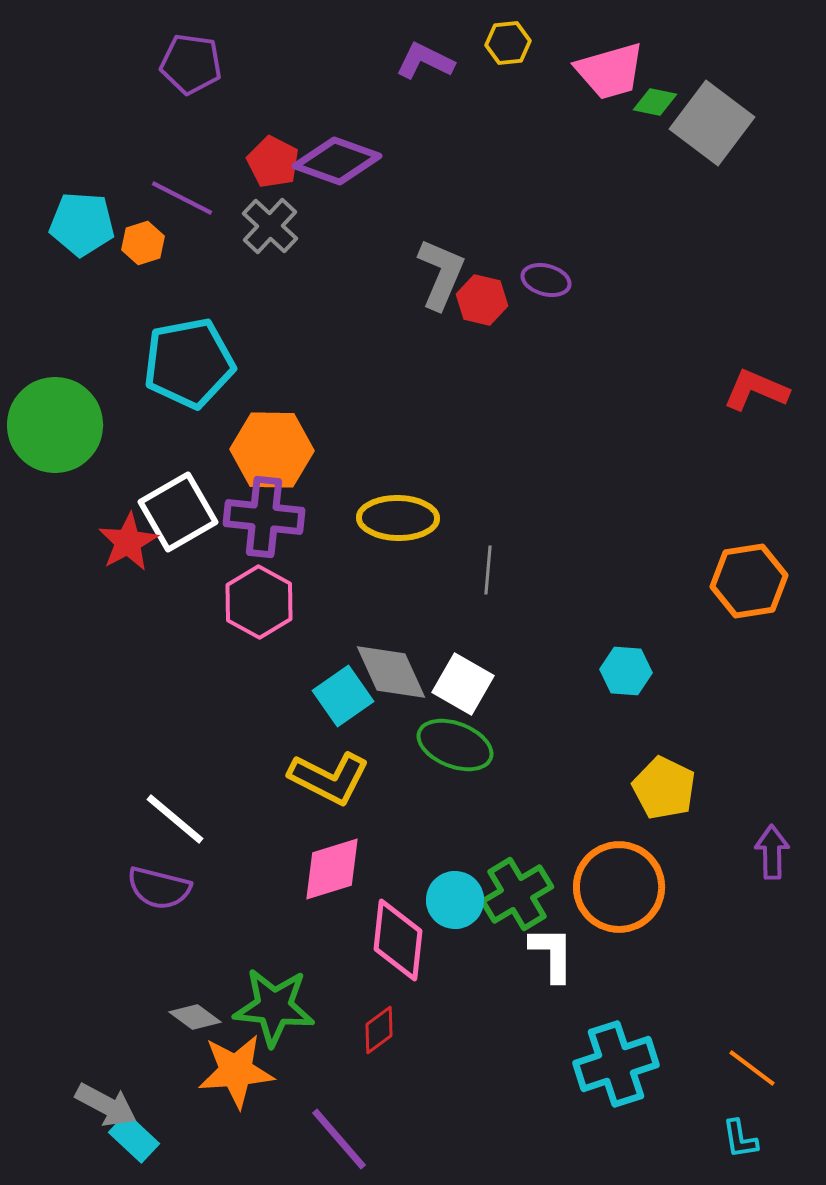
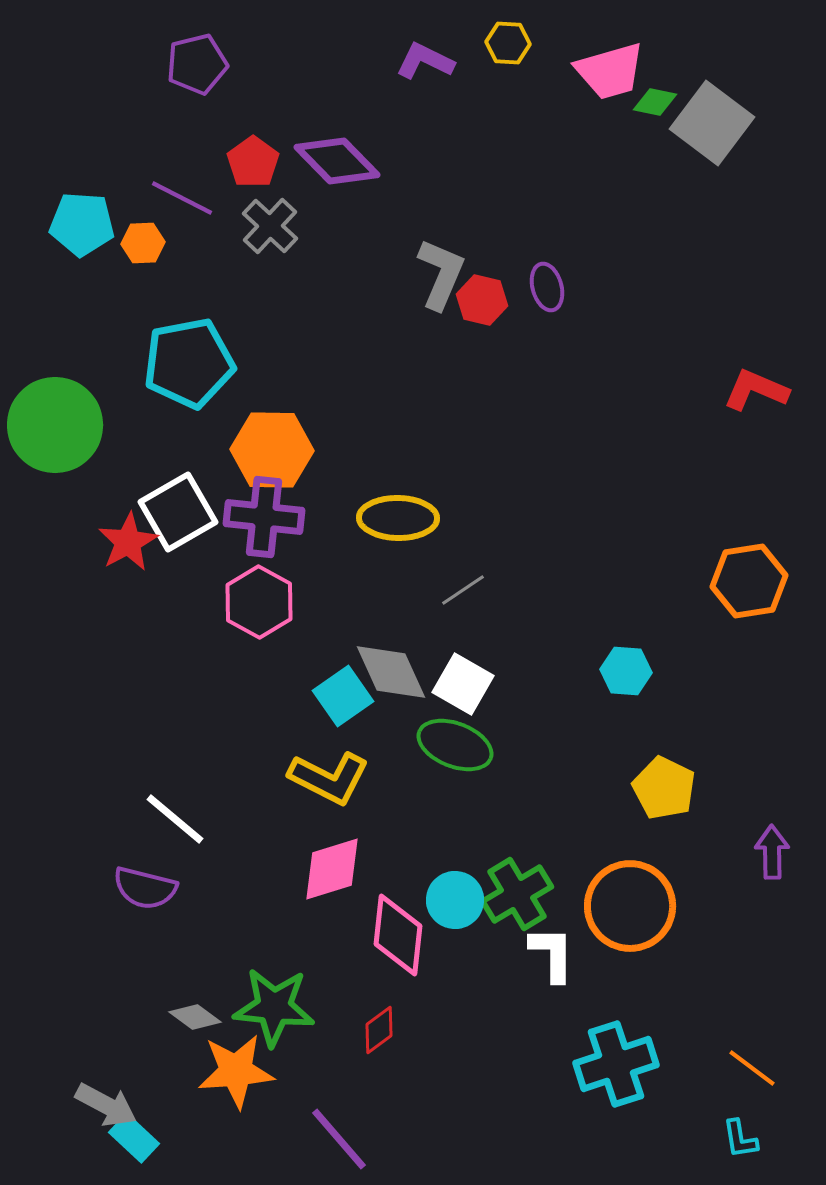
yellow hexagon at (508, 43): rotated 9 degrees clockwise
purple pentagon at (191, 64): moved 6 px right; rotated 22 degrees counterclockwise
purple diamond at (337, 161): rotated 26 degrees clockwise
red pentagon at (273, 162): moved 20 px left; rotated 9 degrees clockwise
orange hexagon at (143, 243): rotated 15 degrees clockwise
purple ellipse at (546, 280): moved 1 px right, 7 px down; rotated 60 degrees clockwise
gray line at (488, 570): moved 25 px left, 20 px down; rotated 51 degrees clockwise
orange circle at (619, 887): moved 11 px right, 19 px down
purple semicircle at (159, 888): moved 14 px left
pink diamond at (398, 940): moved 5 px up
